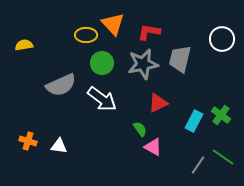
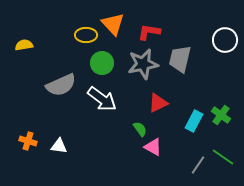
white circle: moved 3 px right, 1 px down
